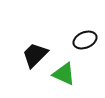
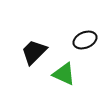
black trapezoid: moved 1 px left, 3 px up
